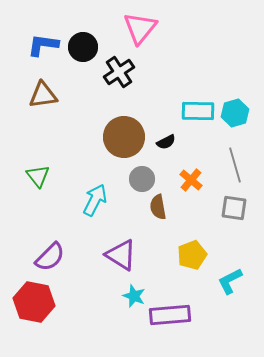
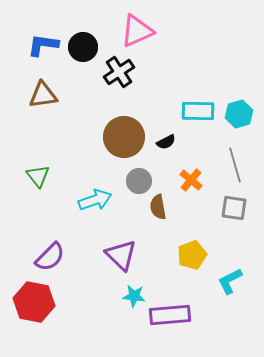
pink triangle: moved 3 px left, 3 px down; rotated 27 degrees clockwise
cyan hexagon: moved 4 px right, 1 px down
gray circle: moved 3 px left, 2 px down
cyan arrow: rotated 44 degrees clockwise
purple triangle: rotated 12 degrees clockwise
cyan star: rotated 15 degrees counterclockwise
